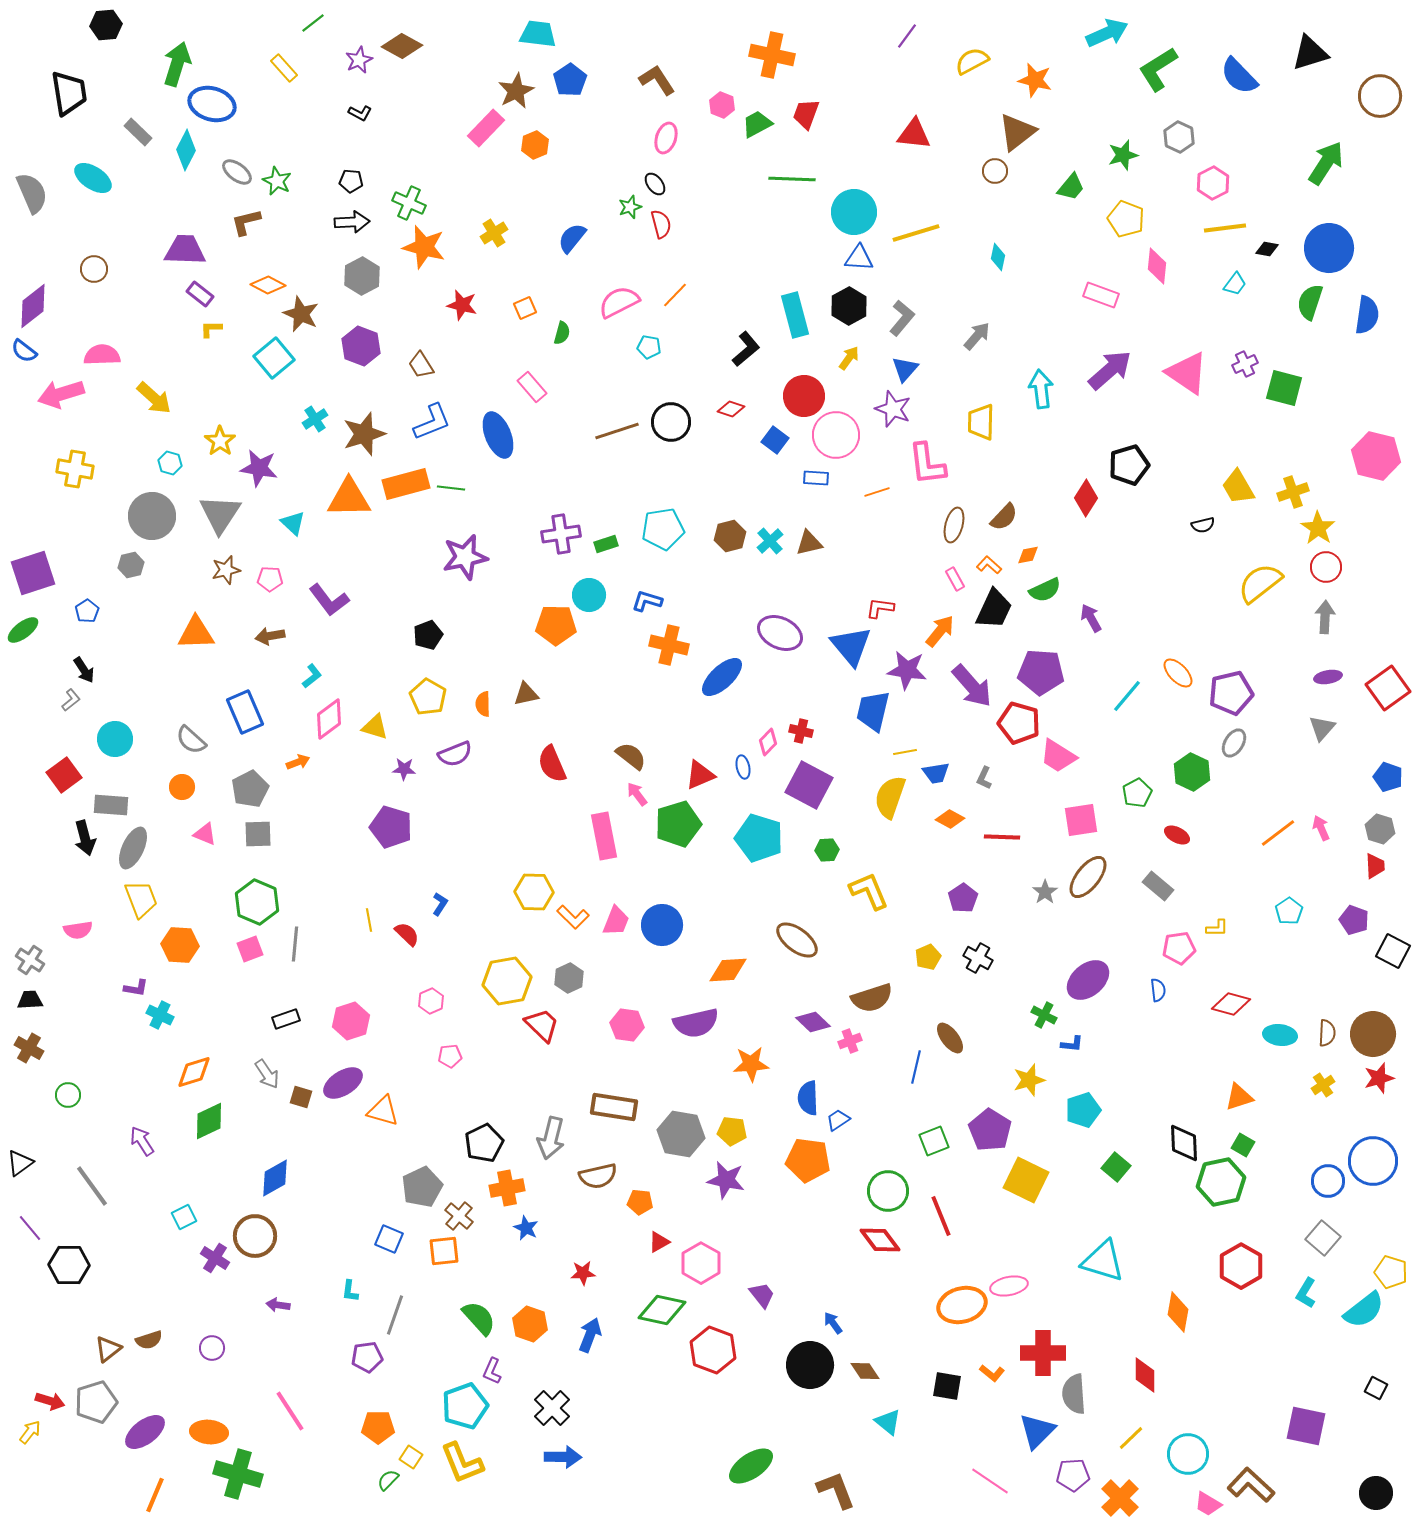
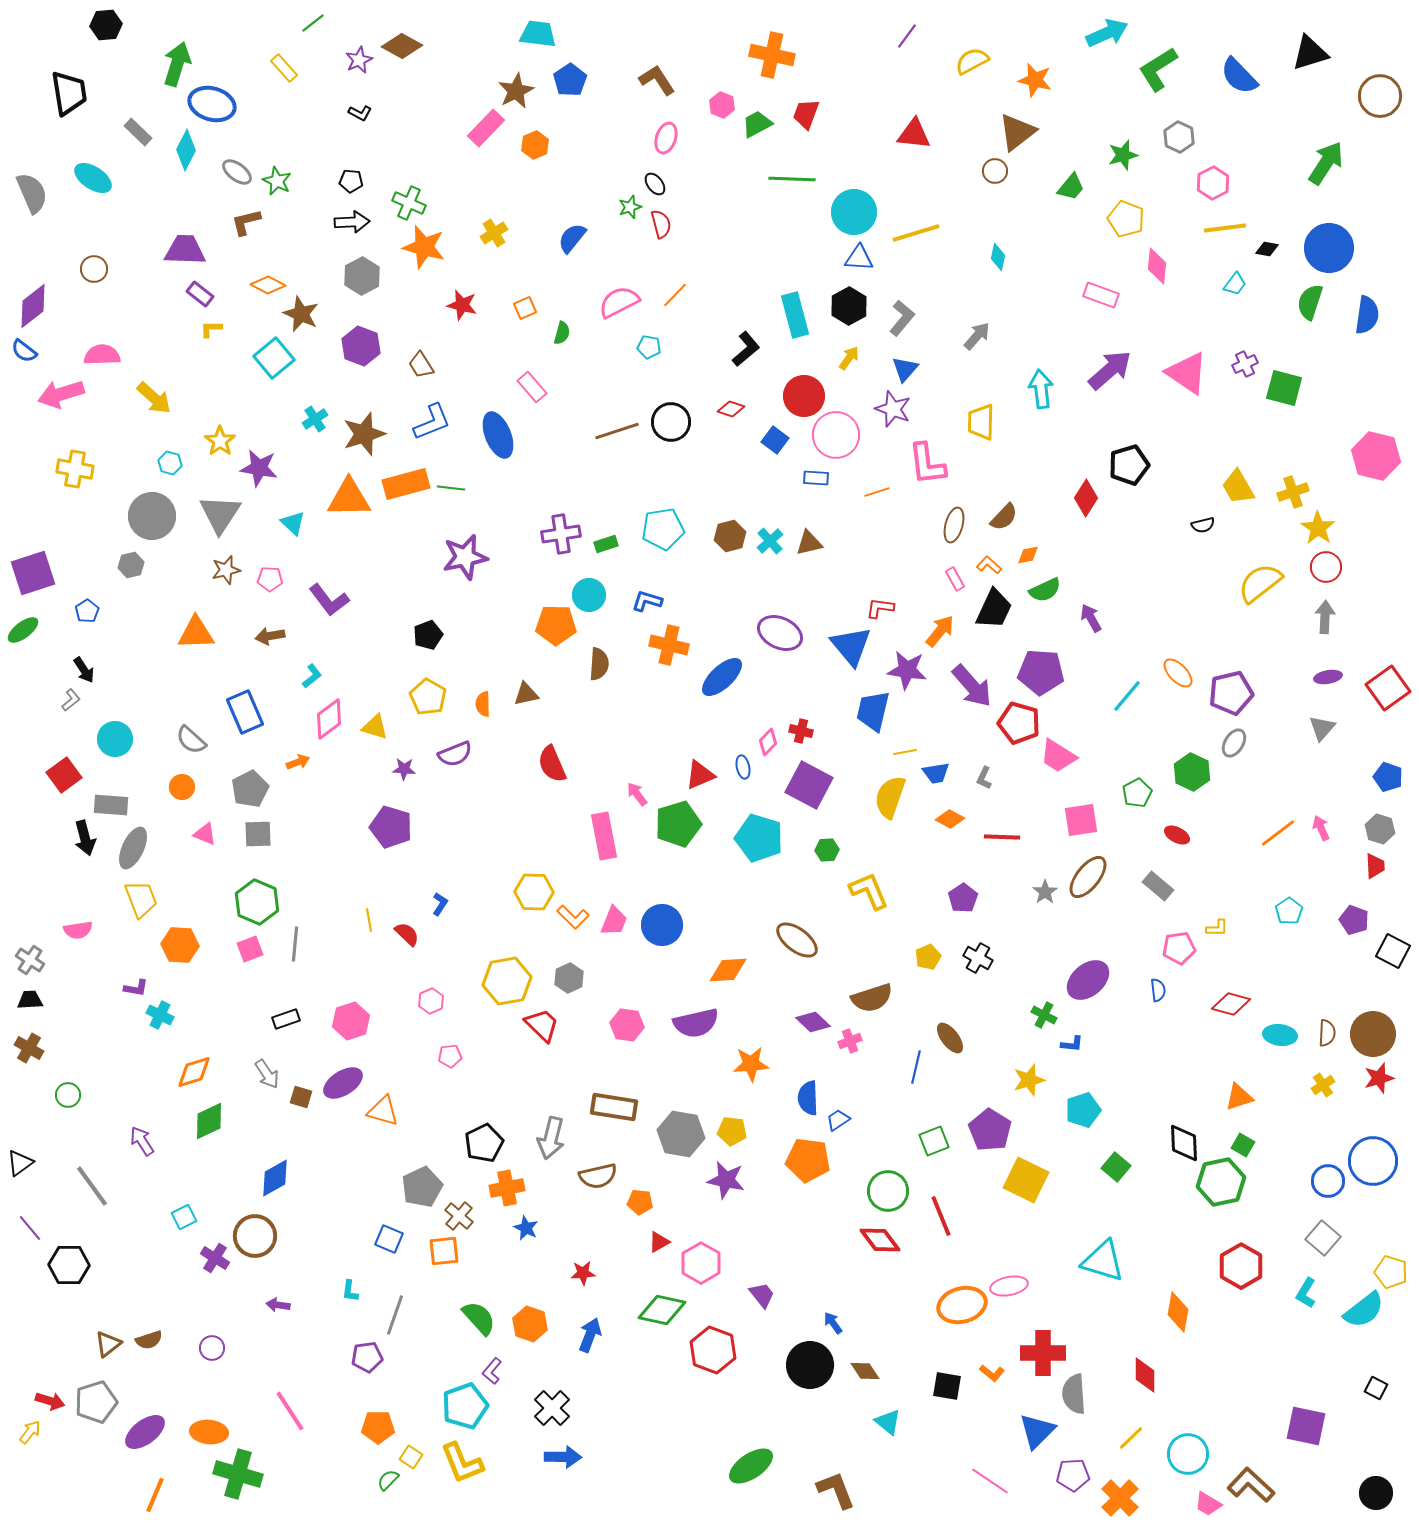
brown semicircle at (631, 756): moved 32 px left, 92 px up; rotated 56 degrees clockwise
pink trapezoid at (616, 921): moved 2 px left
brown triangle at (108, 1349): moved 5 px up
purple L-shape at (492, 1371): rotated 16 degrees clockwise
